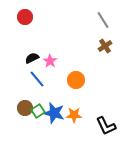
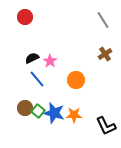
brown cross: moved 8 px down
green square: rotated 16 degrees counterclockwise
